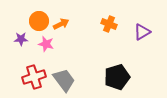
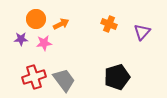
orange circle: moved 3 px left, 2 px up
purple triangle: rotated 18 degrees counterclockwise
pink star: moved 2 px left, 1 px up; rotated 21 degrees counterclockwise
